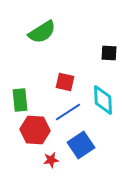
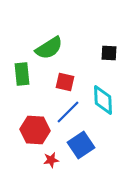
green semicircle: moved 7 px right, 16 px down
green rectangle: moved 2 px right, 26 px up
blue line: rotated 12 degrees counterclockwise
